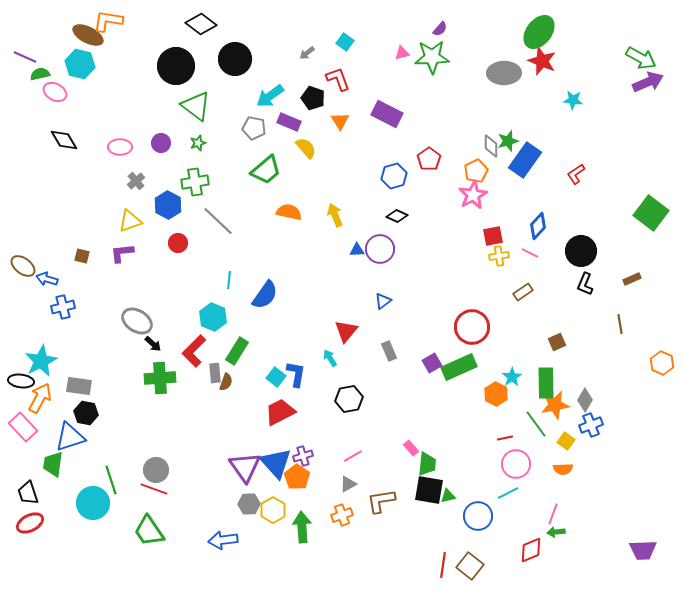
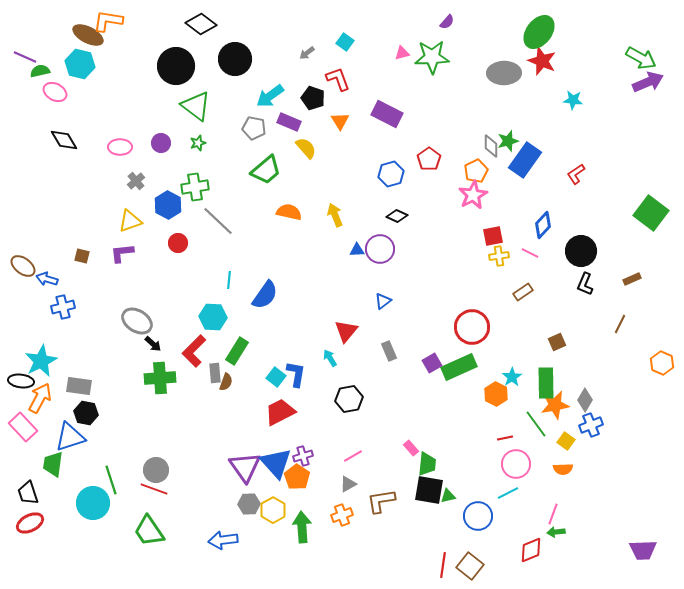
purple semicircle at (440, 29): moved 7 px right, 7 px up
green semicircle at (40, 74): moved 3 px up
blue hexagon at (394, 176): moved 3 px left, 2 px up
green cross at (195, 182): moved 5 px down
blue diamond at (538, 226): moved 5 px right, 1 px up
cyan hexagon at (213, 317): rotated 20 degrees counterclockwise
brown line at (620, 324): rotated 36 degrees clockwise
